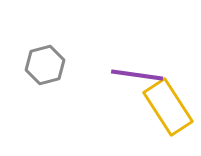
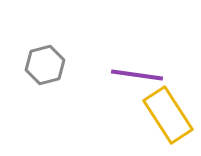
yellow rectangle: moved 8 px down
